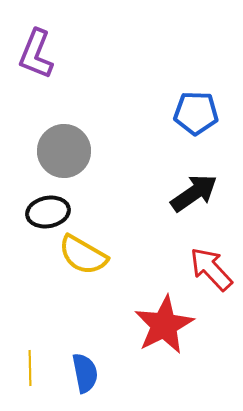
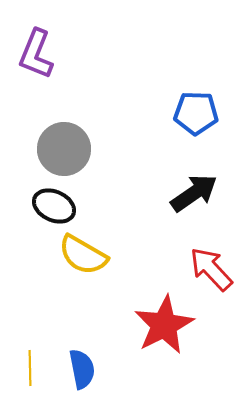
gray circle: moved 2 px up
black ellipse: moved 6 px right, 6 px up; rotated 36 degrees clockwise
blue semicircle: moved 3 px left, 4 px up
